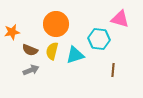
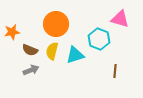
cyan hexagon: rotated 15 degrees clockwise
brown line: moved 2 px right, 1 px down
